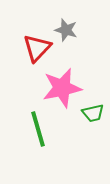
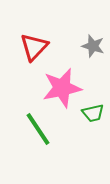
gray star: moved 27 px right, 16 px down
red triangle: moved 3 px left, 1 px up
green line: rotated 18 degrees counterclockwise
